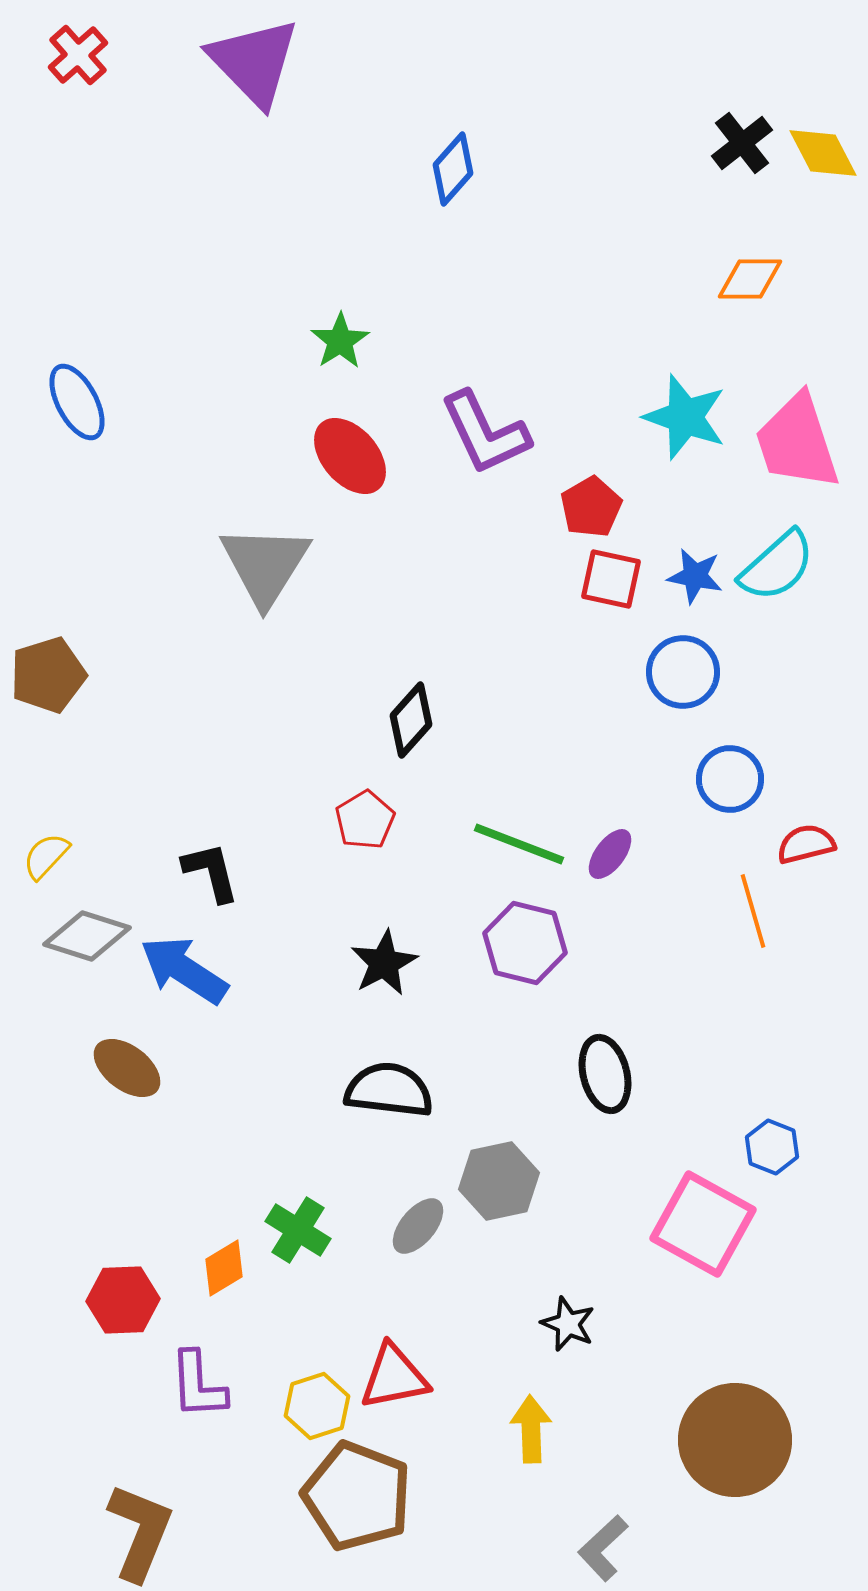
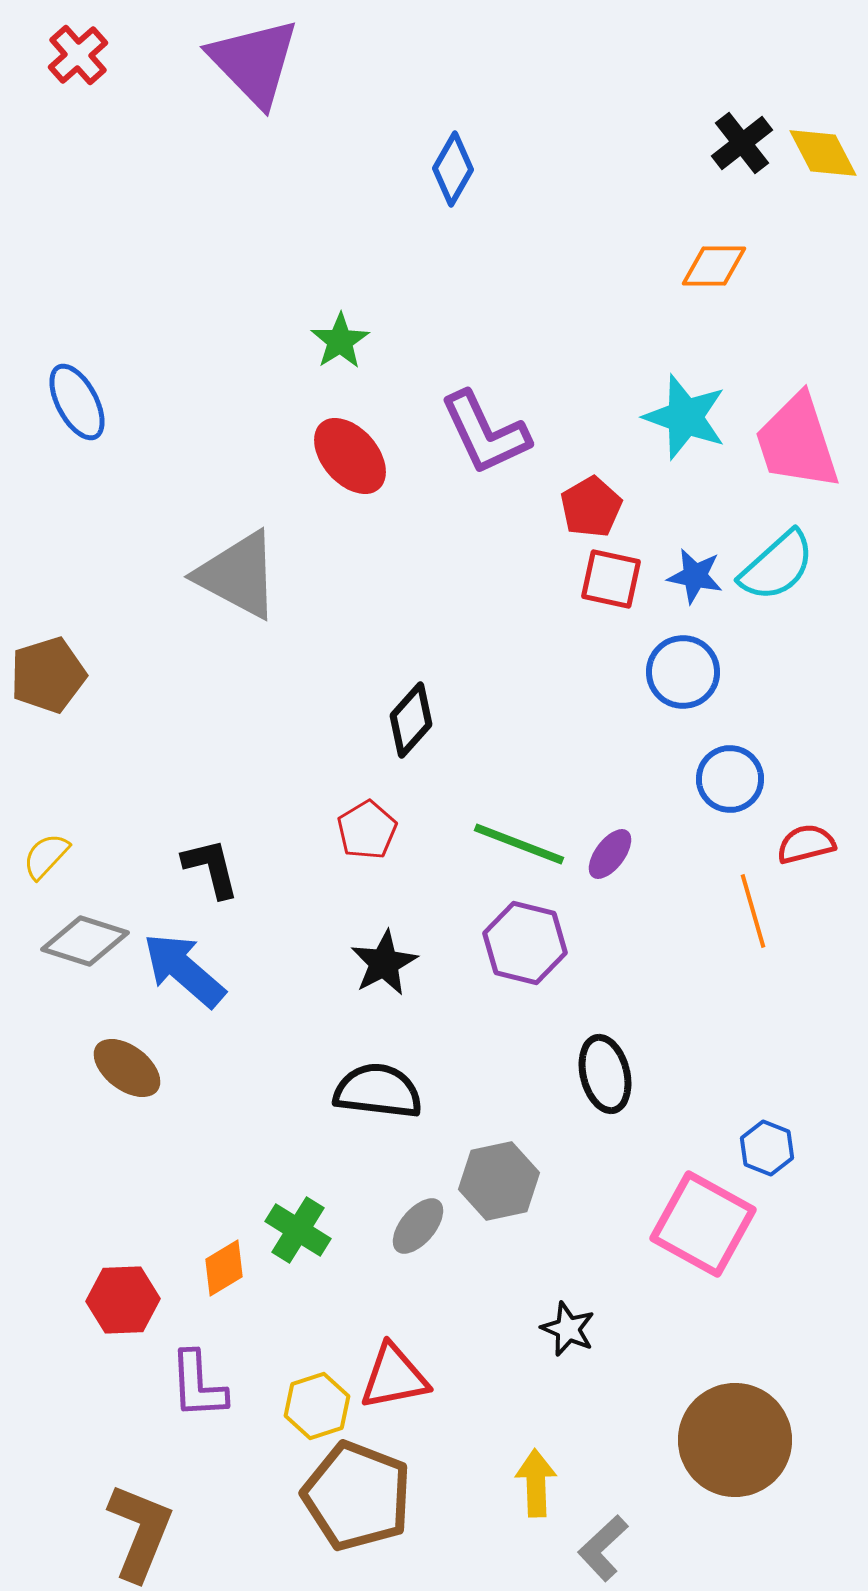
blue diamond at (453, 169): rotated 12 degrees counterclockwise
orange diamond at (750, 279): moved 36 px left, 13 px up
gray triangle at (265, 565): moved 27 px left, 10 px down; rotated 34 degrees counterclockwise
red pentagon at (365, 820): moved 2 px right, 10 px down
black L-shape at (211, 872): moved 4 px up
gray diamond at (87, 936): moved 2 px left, 5 px down
blue arrow at (184, 970): rotated 8 degrees clockwise
black semicircle at (389, 1090): moved 11 px left, 1 px down
blue hexagon at (772, 1147): moved 5 px left, 1 px down
black star at (568, 1324): moved 5 px down
yellow arrow at (531, 1429): moved 5 px right, 54 px down
